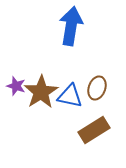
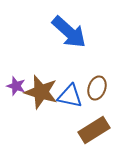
blue arrow: moved 2 px left, 6 px down; rotated 123 degrees clockwise
brown star: rotated 24 degrees counterclockwise
